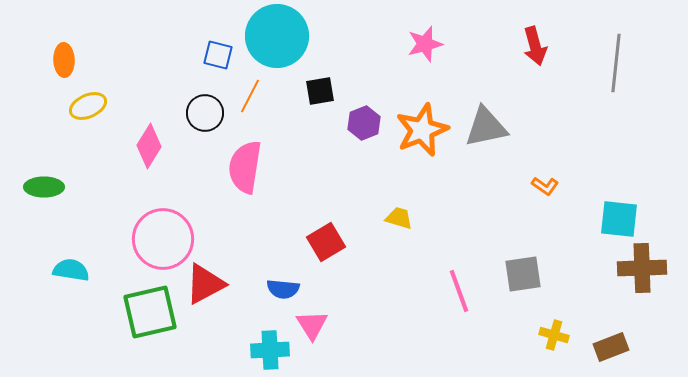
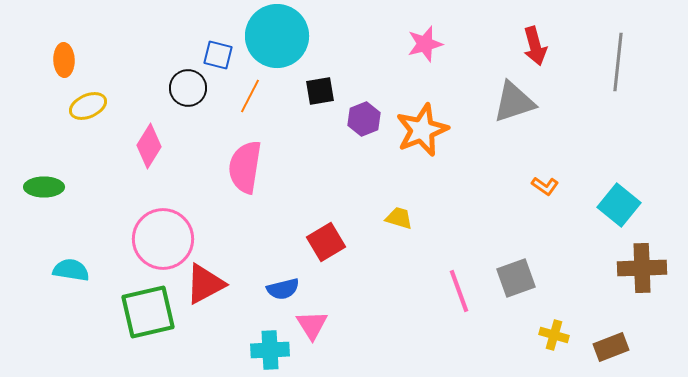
gray line: moved 2 px right, 1 px up
black circle: moved 17 px left, 25 px up
purple hexagon: moved 4 px up
gray triangle: moved 28 px right, 25 px up; rotated 6 degrees counterclockwise
cyan square: moved 14 px up; rotated 33 degrees clockwise
gray square: moved 7 px left, 4 px down; rotated 12 degrees counterclockwise
blue semicircle: rotated 20 degrees counterclockwise
green square: moved 2 px left
